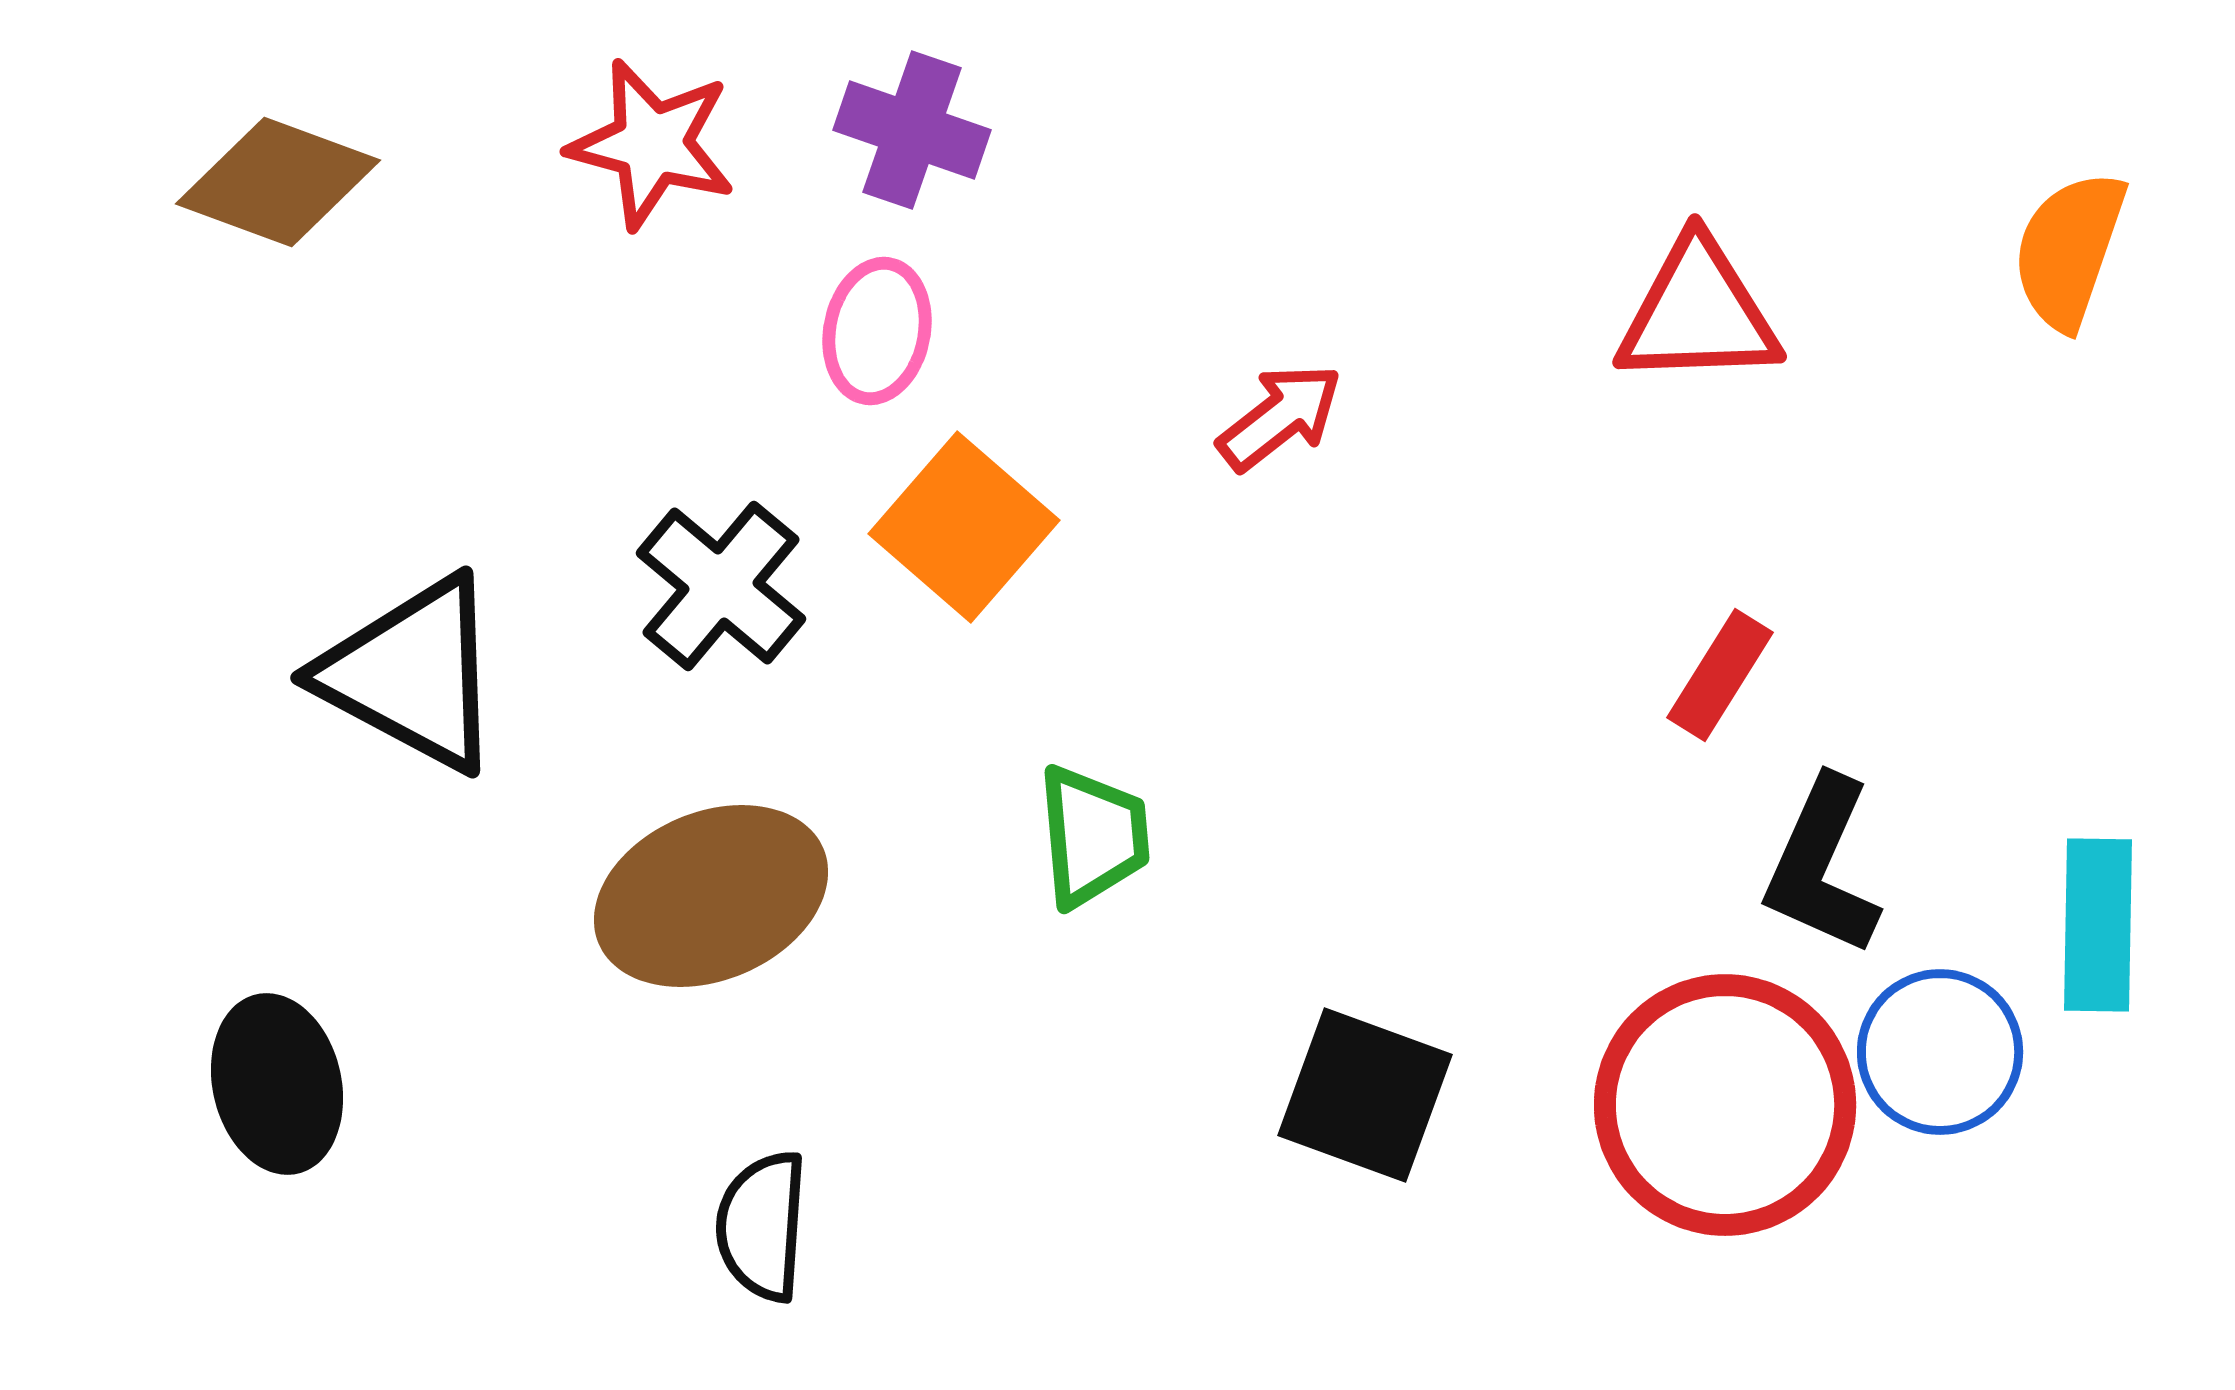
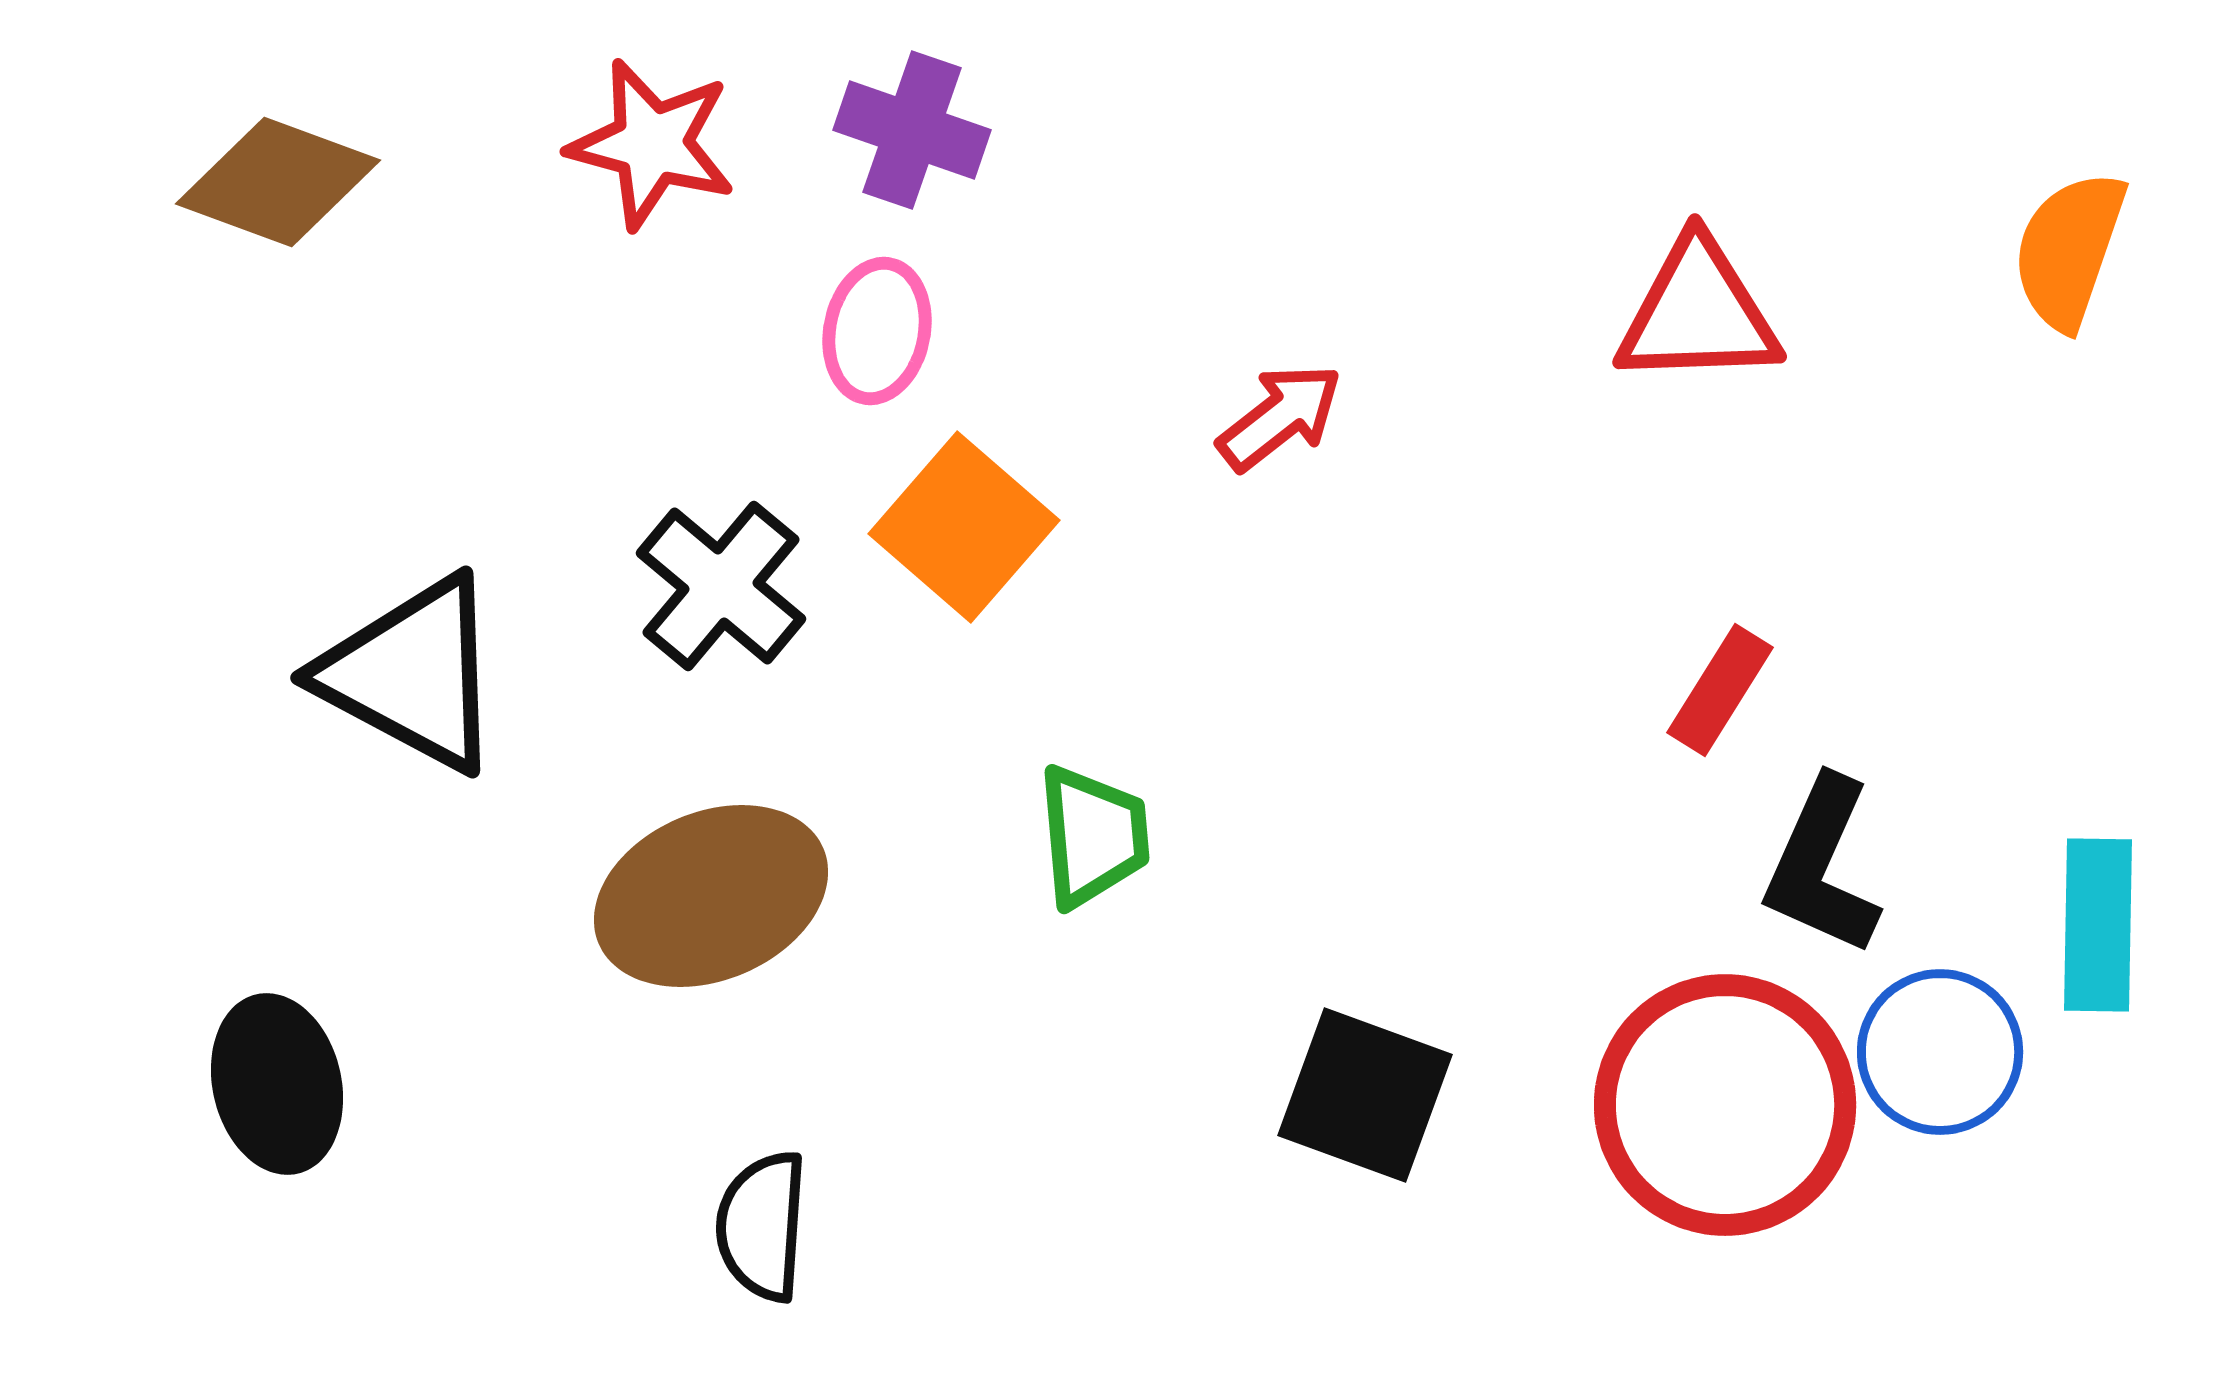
red rectangle: moved 15 px down
